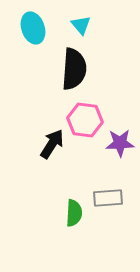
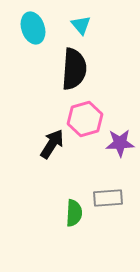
pink hexagon: moved 1 px up; rotated 24 degrees counterclockwise
